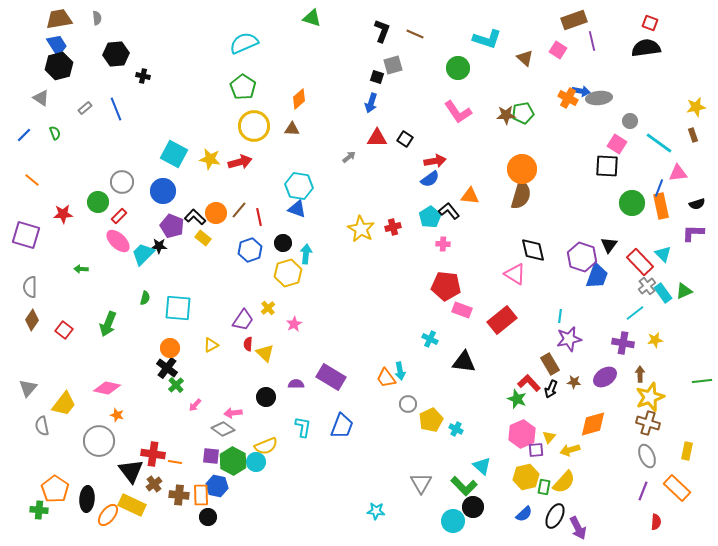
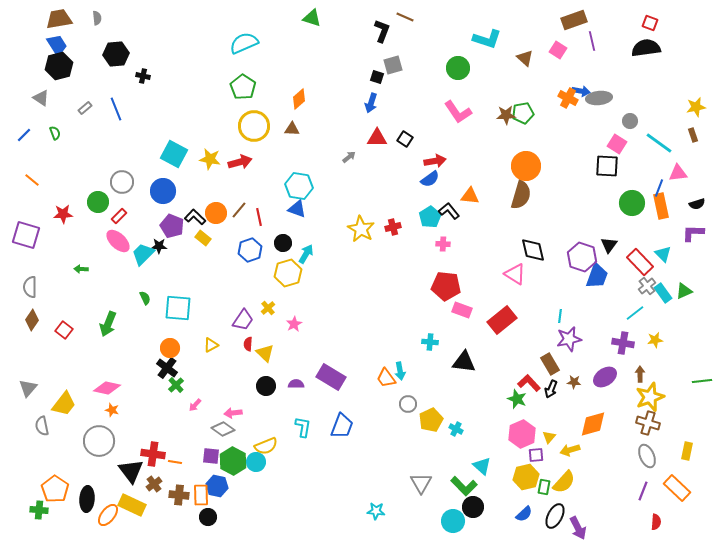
brown line at (415, 34): moved 10 px left, 17 px up
orange circle at (522, 169): moved 4 px right, 3 px up
cyan arrow at (306, 254): rotated 24 degrees clockwise
green semicircle at (145, 298): rotated 40 degrees counterclockwise
cyan cross at (430, 339): moved 3 px down; rotated 21 degrees counterclockwise
black circle at (266, 397): moved 11 px up
orange star at (117, 415): moved 5 px left, 5 px up
purple square at (536, 450): moved 5 px down
